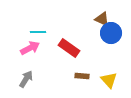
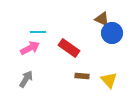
blue circle: moved 1 px right
